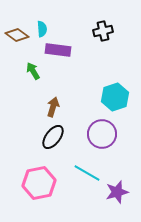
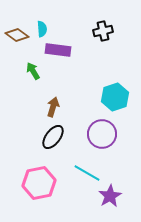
purple star: moved 7 px left, 4 px down; rotated 15 degrees counterclockwise
